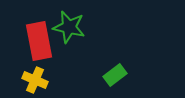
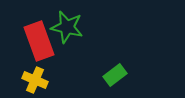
green star: moved 2 px left
red rectangle: rotated 9 degrees counterclockwise
